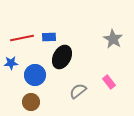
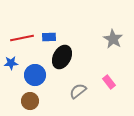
brown circle: moved 1 px left, 1 px up
